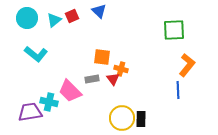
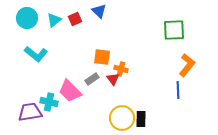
red square: moved 3 px right, 3 px down
gray rectangle: rotated 24 degrees counterclockwise
